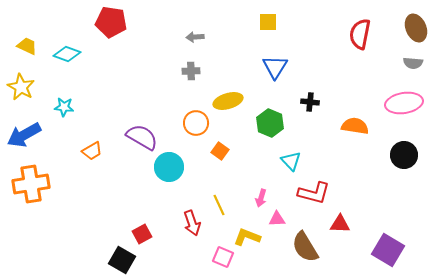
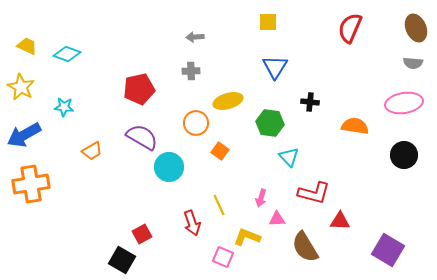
red pentagon: moved 28 px right, 67 px down; rotated 20 degrees counterclockwise
red semicircle: moved 10 px left, 6 px up; rotated 12 degrees clockwise
green hexagon: rotated 16 degrees counterclockwise
cyan triangle: moved 2 px left, 4 px up
red triangle: moved 3 px up
